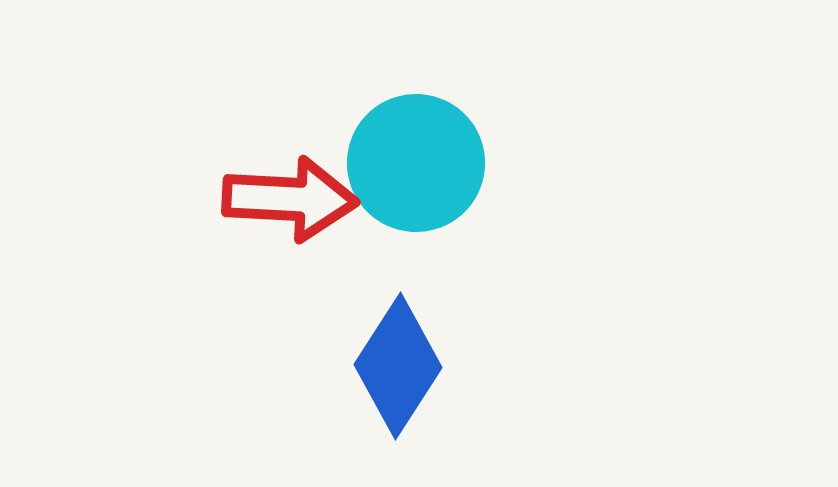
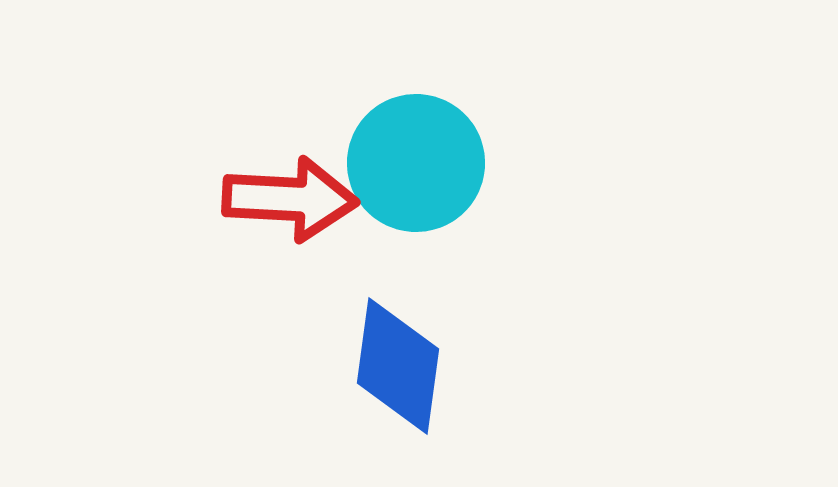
blue diamond: rotated 25 degrees counterclockwise
